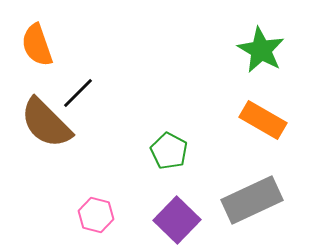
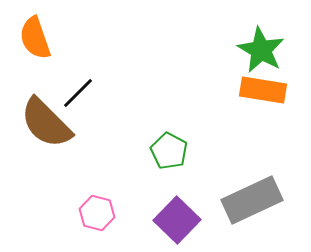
orange semicircle: moved 2 px left, 7 px up
orange rectangle: moved 30 px up; rotated 21 degrees counterclockwise
pink hexagon: moved 1 px right, 2 px up
